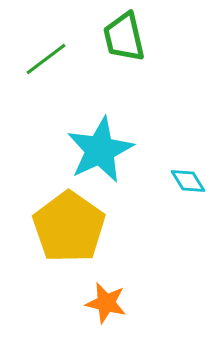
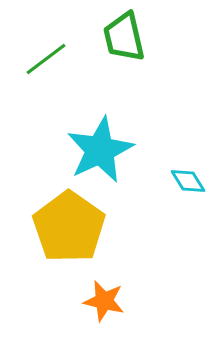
orange star: moved 2 px left, 2 px up
